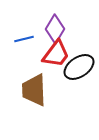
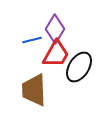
blue line: moved 8 px right, 1 px down
red trapezoid: rotated 8 degrees counterclockwise
black ellipse: rotated 24 degrees counterclockwise
